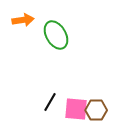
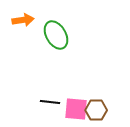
black line: rotated 66 degrees clockwise
